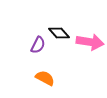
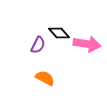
pink arrow: moved 3 px left, 2 px down
